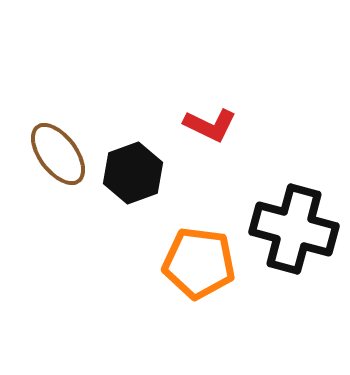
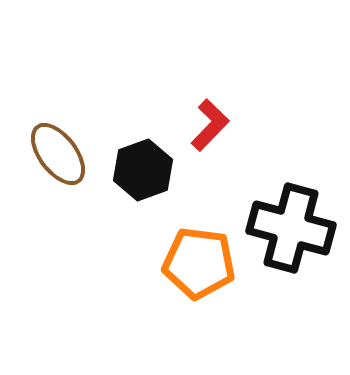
red L-shape: rotated 72 degrees counterclockwise
black hexagon: moved 10 px right, 3 px up
black cross: moved 3 px left, 1 px up
